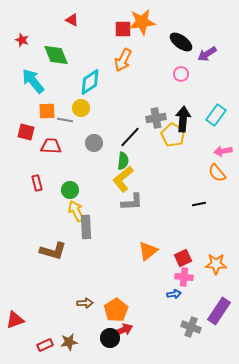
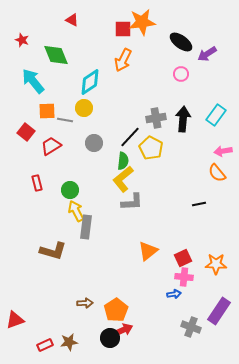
yellow circle at (81, 108): moved 3 px right
red square at (26, 132): rotated 24 degrees clockwise
yellow pentagon at (173, 135): moved 22 px left, 13 px down
red trapezoid at (51, 146): rotated 35 degrees counterclockwise
gray rectangle at (86, 227): rotated 10 degrees clockwise
